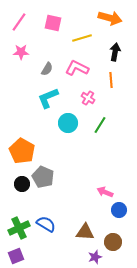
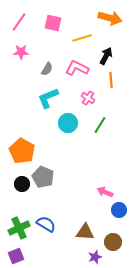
black arrow: moved 9 px left, 4 px down; rotated 18 degrees clockwise
